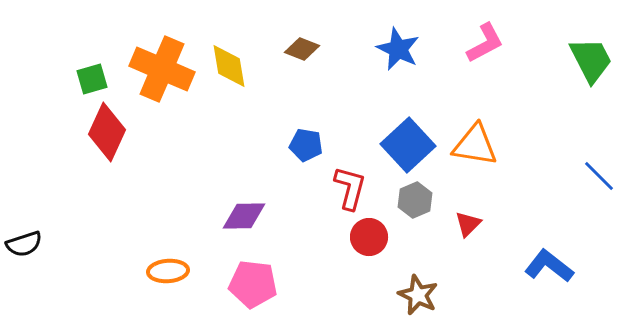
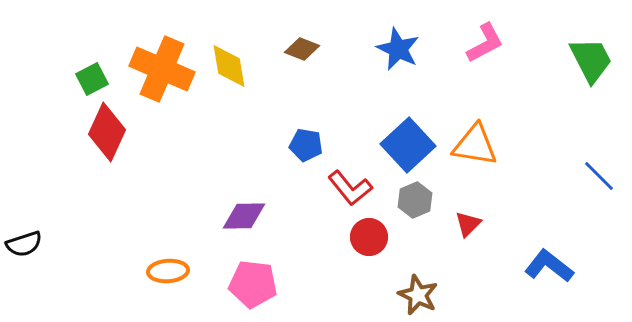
green square: rotated 12 degrees counterclockwise
red L-shape: rotated 126 degrees clockwise
